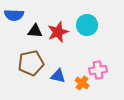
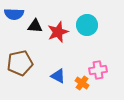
blue semicircle: moved 1 px up
black triangle: moved 5 px up
brown pentagon: moved 11 px left
blue triangle: rotated 14 degrees clockwise
